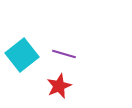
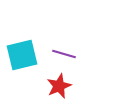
cyan square: rotated 24 degrees clockwise
